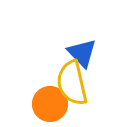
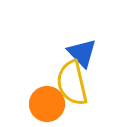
orange circle: moved 3 px left
